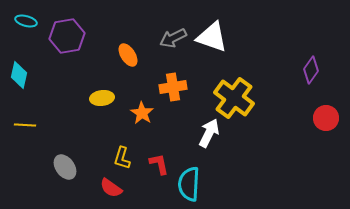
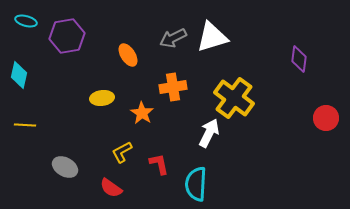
white triangle: rotated 36 degrees counterclockwise
purple diamond: moved 12 px left, 11 px up; rotated 28 degrees counterclockwise
yellow L-shape: moved 6 px up; rotated 45 degrees clockwise
gray ellipse: rotated 25 degrees counterclockwise
cyan semicircle: moved 7 px right
